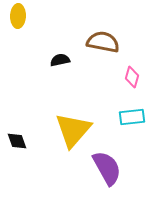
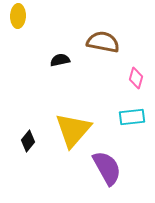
pink diamond: moved 4 px right, 1 px down
black diamond: moved 11 px right; rotated 60 degrees clockwise
